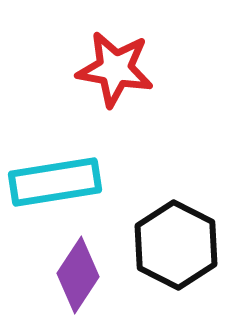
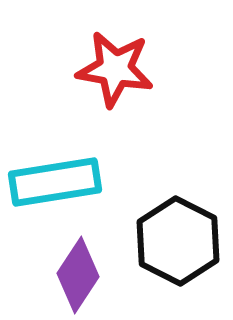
black hexagon: moved 2 px right, 4 px up
